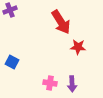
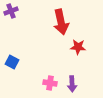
purple cross: moved 1 px right, 1 px down
red arrow: rotated 20 degrees clockwise
